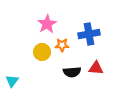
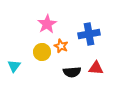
orange star: moved 1 px left, 1 px down; rotated 24 degrees clockwise
cyan triangle: moved 2 px right, 15 px up
